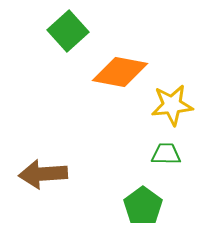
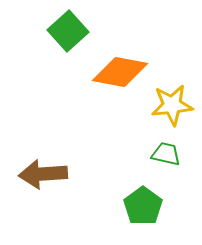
green trapezoid: rotated 12 degrees clockwise
